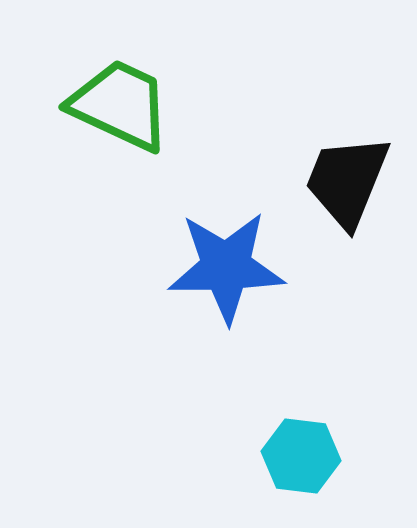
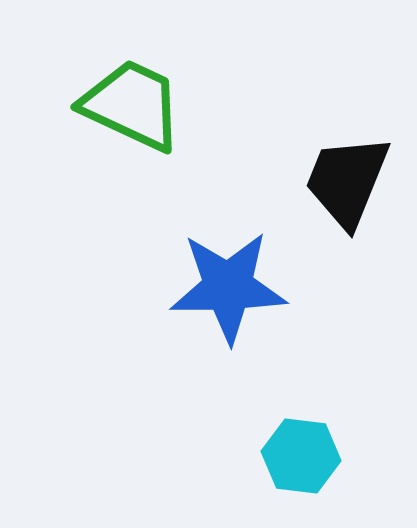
green trapezoid: moved 12 px right
blue star: moved 2 px right, 20 px down
